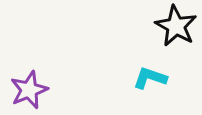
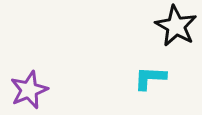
cyan L-shape: rotated 16 degrees counterclockwise
